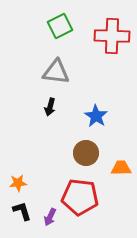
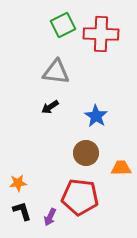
green square: moved 3 px right, 1 px up
red cross: moved 11 px left, 2 px up
black arrow: rotated 42 degrees clockwise
